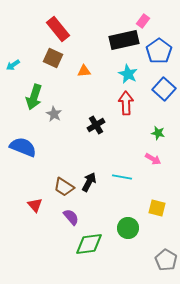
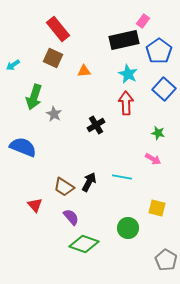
green diamond: moved 5 px left; rotated 28 degrees clockwise
